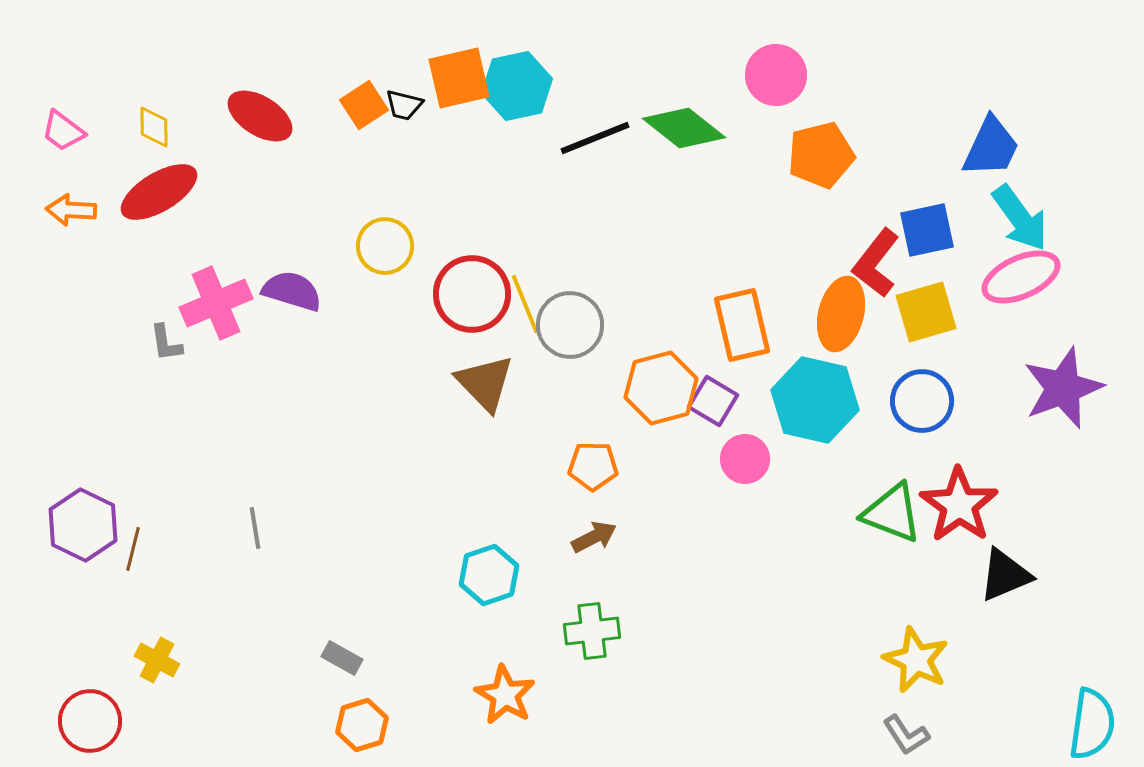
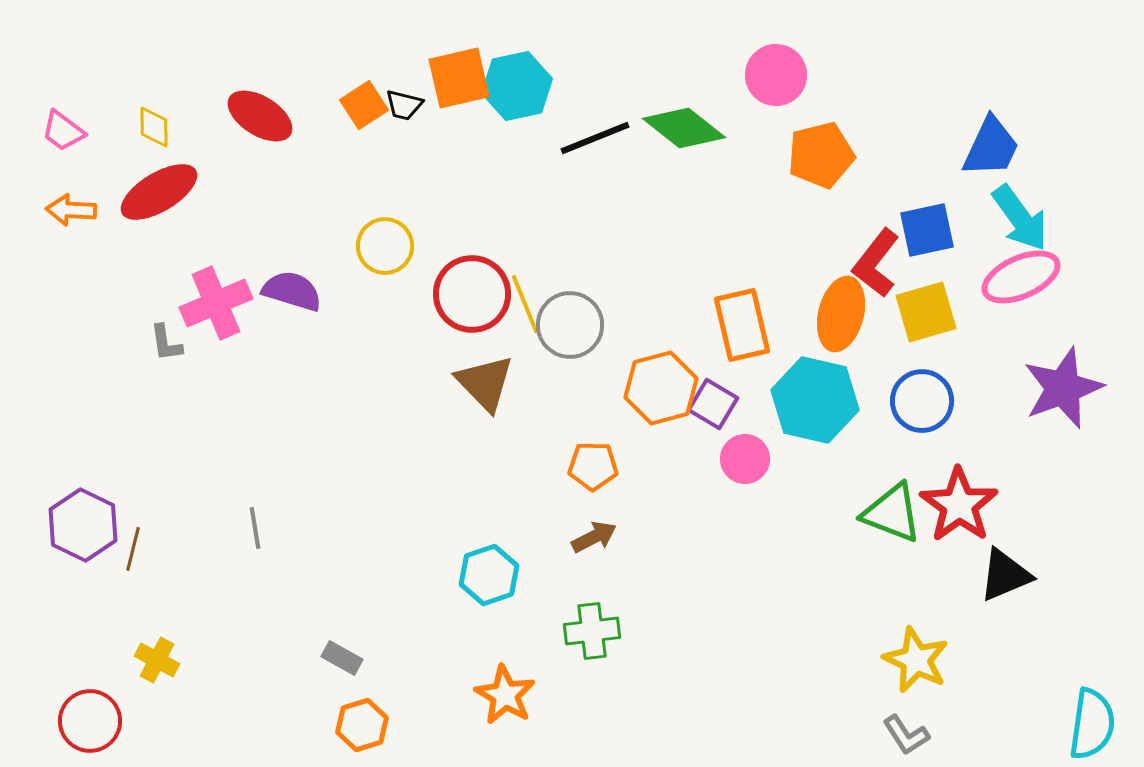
purple square at (713, 401): moved 3 px down
